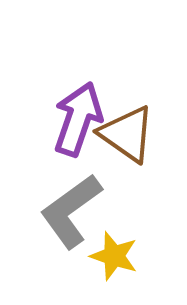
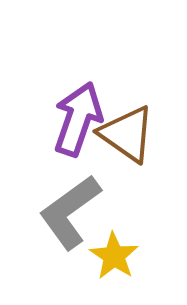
gray L-shape: moved 1 px left, 1 px down
yellow star: rotated 15 degrees clockwise
